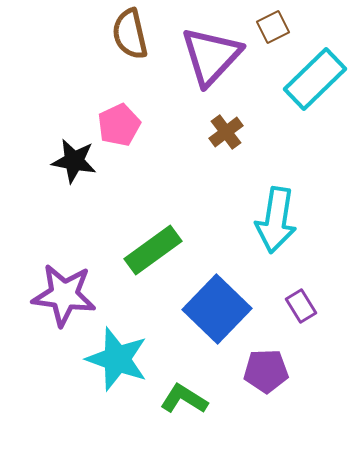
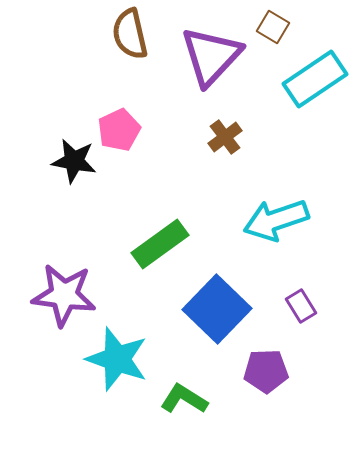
brown square: rotated 32 degrees counterclockwise
cyan rectangle: rotated 10 degrees clockwise
pink pentagon: moved 5 px down
brown cross: moved 1 px left, 5 px down
cyan arrow: rotated 62 degrees clockwise
green rectangle: moved 7 px right, 6 px up
